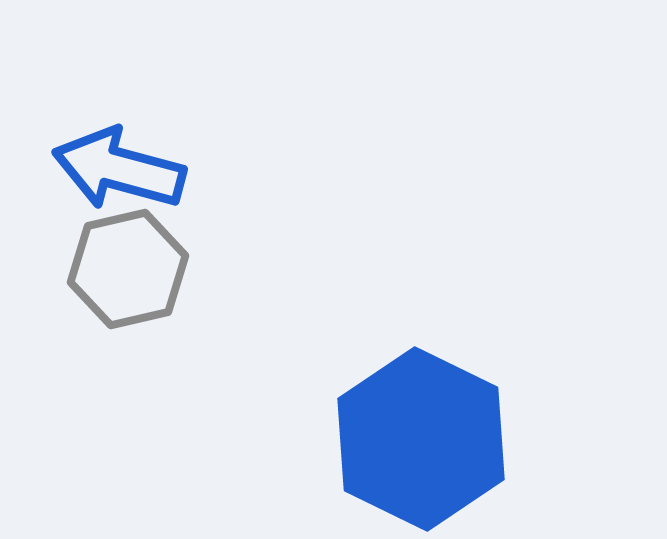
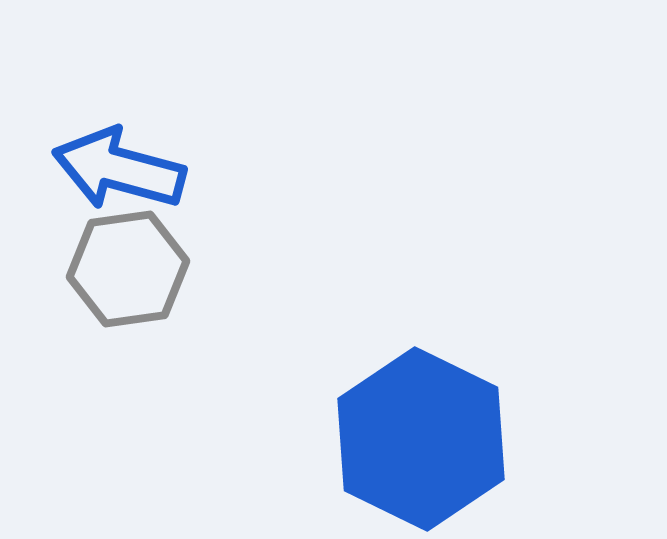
gray hexagon: rotated 5 degrees clockwise
